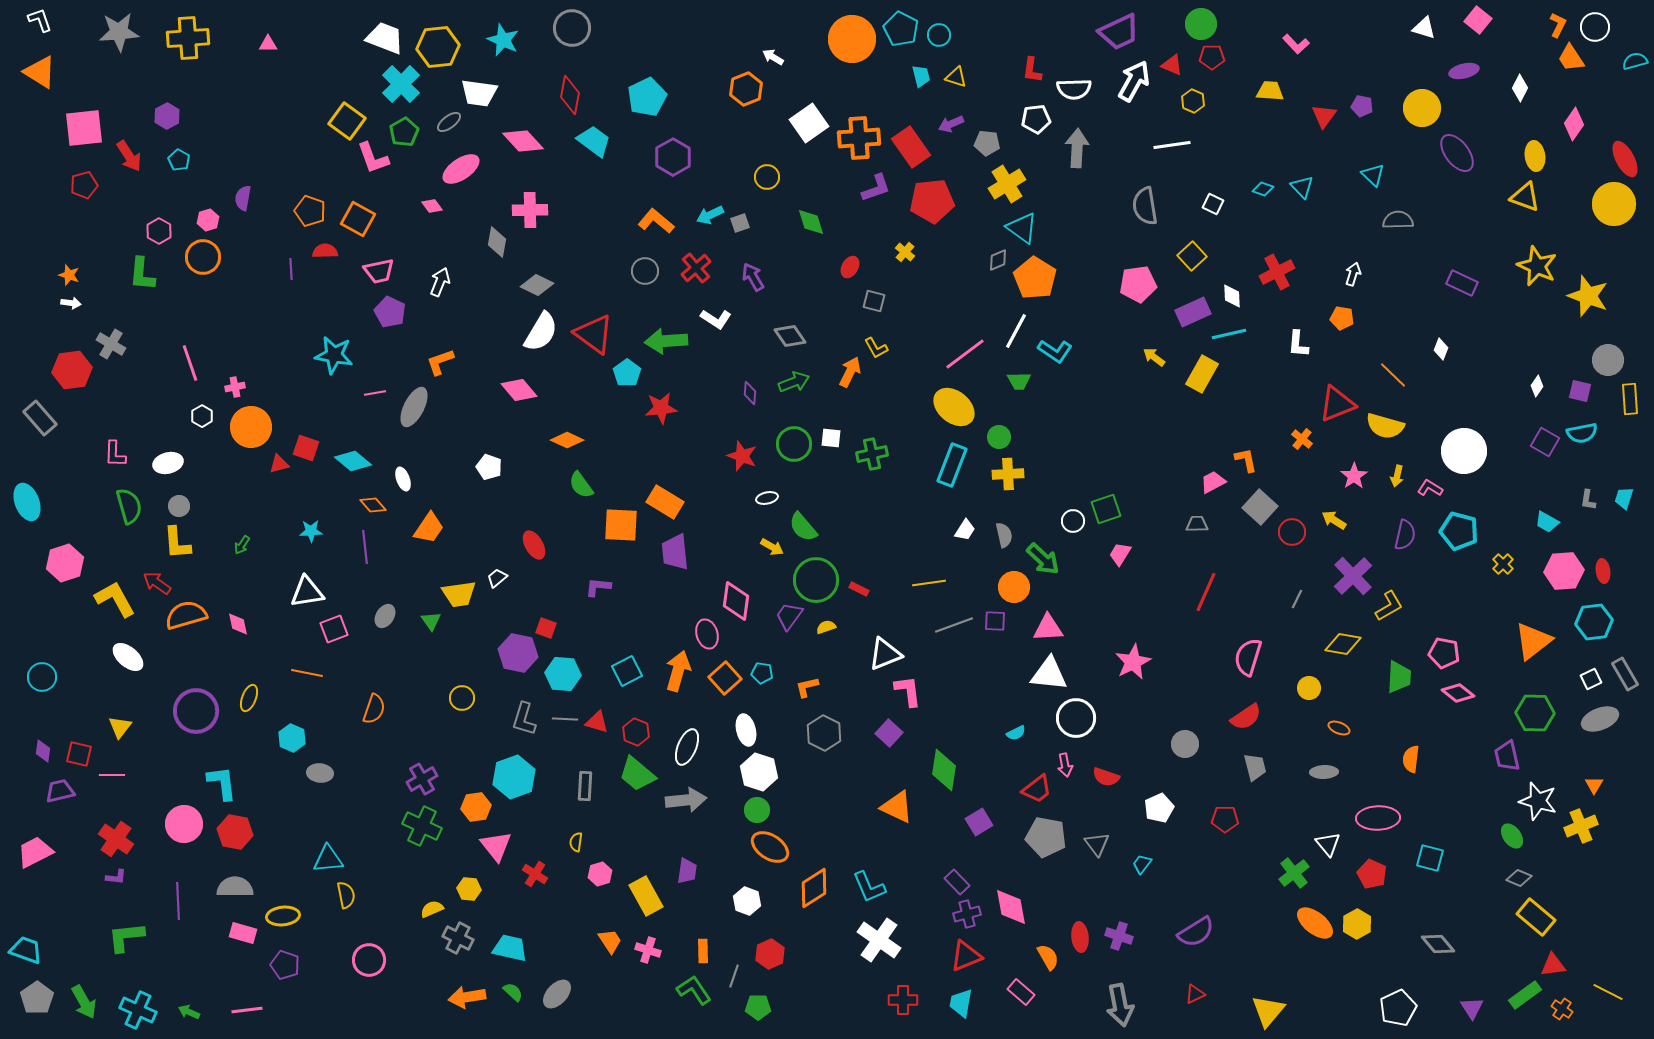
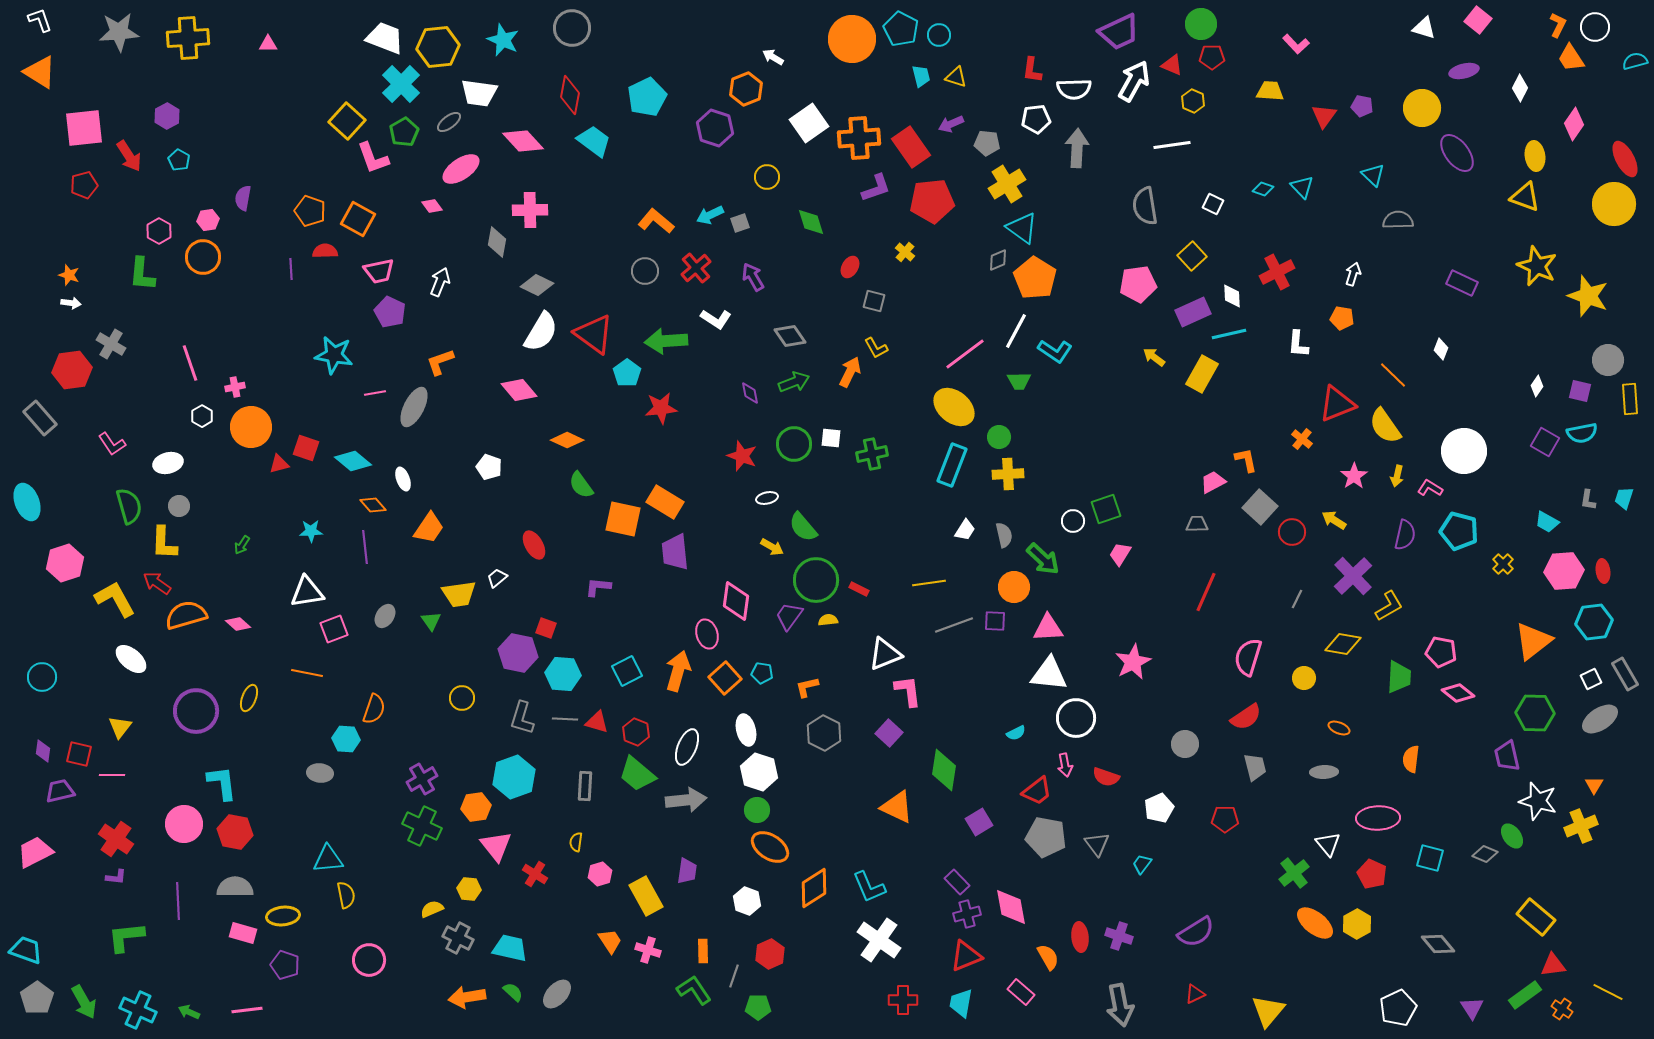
yellow square at (347, 121): rotated 6 degrees clockwise
purple hexagon at (673, 157): moved 42 px right, 29 px up; rotated 12 degrees counterclockwise
pink hexagon at (208, 220): rotated 10 degrees clockwise
purple diamond at (750, 393): rotated 15 degrees counterclockwise
yellow semicircle at (1385, 426): rotated 39 degrees clockwise
pink L-shape at (115, 454): moved 3 px left, 10 px up; rotated 36 degrees counterclockwise
orange square at (621, 525): moved 2 px right, 6 px up; rotated 9 degrees clockwise
yellow L-shape at (177, 543): moved 13 px left; rotated 6 degrees clockwise
pink diamond at (238, 624): rotated 35 degrees counterclockwise
yellow semicircle at (826, 627): moved 2 px right, 7 px up; rotated 12 degrees clockwise
pink pentagon at (1444, 653): moved 3 px left, 1 px up
white ellipse at (128, 657): moved 3 px right, 2 px down
yellow circle at (1309, 688): moved 5 px left, 10 px up
gray L-shape at (524, 719): moved 2 px left, 1 px up
gray ellipse at (1600, 719): rotated 12 degrees counterclockwise
cyan hexagon at (292, 738): moved 54 px right, 1 px down; rotated 20 degrees counterclockwise
red trapezoid at (1037, 789): moved 2 px down
gray diamond at (1519, 878): moved 34 px left, 24 px up
